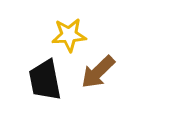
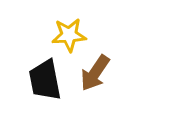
brown arrow: moved 3 px left, 1 px down; rotated 12 degrees counterclockwise
